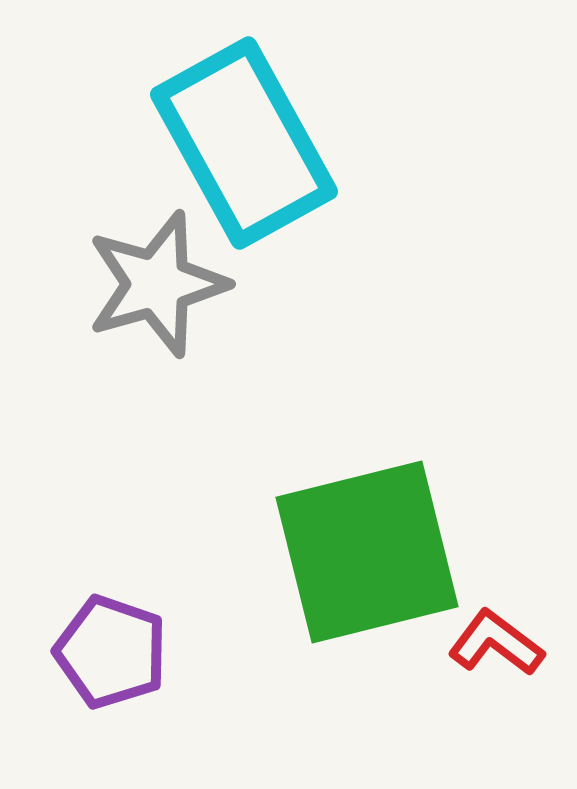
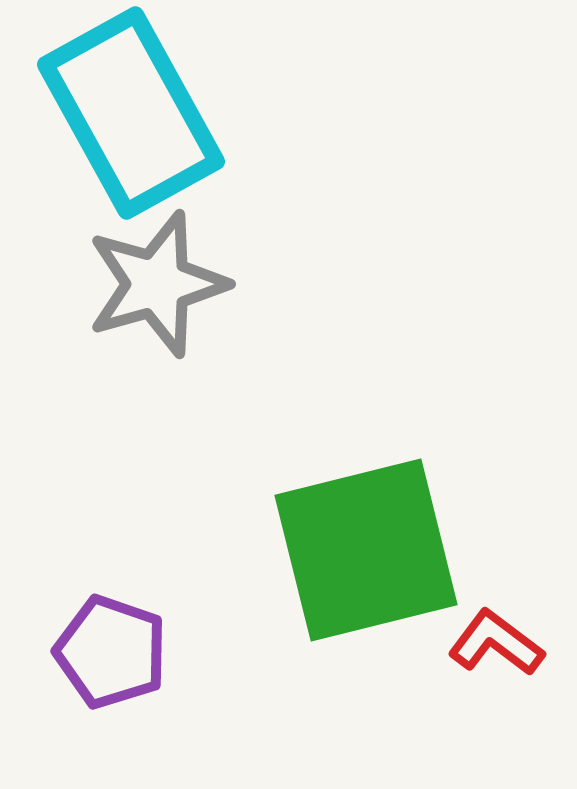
cyan rectangle: moved 113 px left, 30 px up
green square: moved 1 px left, 2 px up
